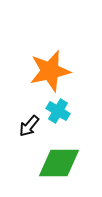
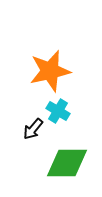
black arrow: moved 4 px right, 3 px down
green diamond: moved 8 px right
